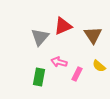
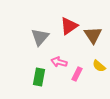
red triangle: moved 6 px right; rotated 12 degrees counterclockwise
